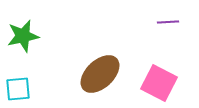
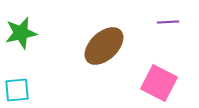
green star: moved 2 px left, 3 px up
brown ellipse: moved 4 px right, 28 px up
cyan square: moved 1 px left, 1 px down
